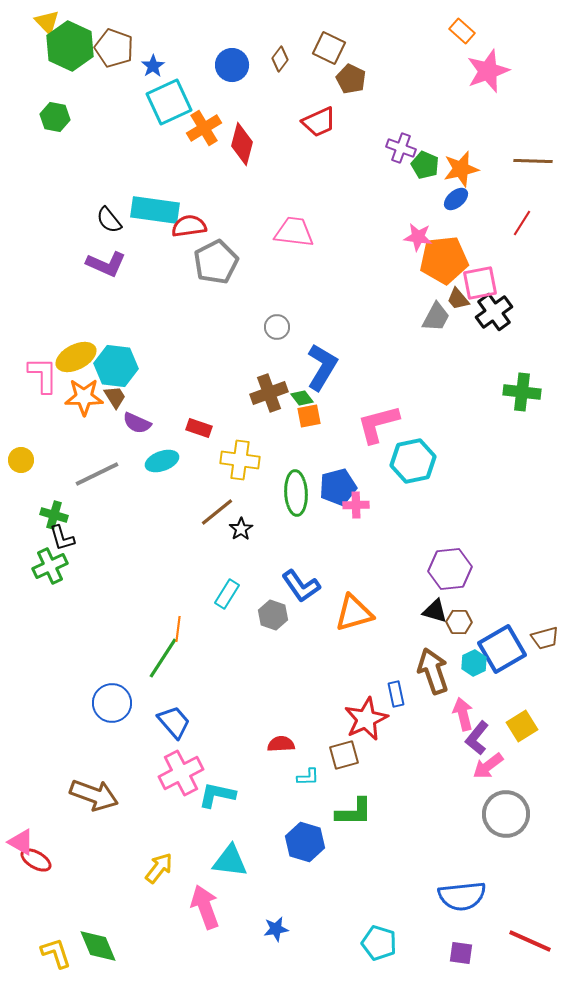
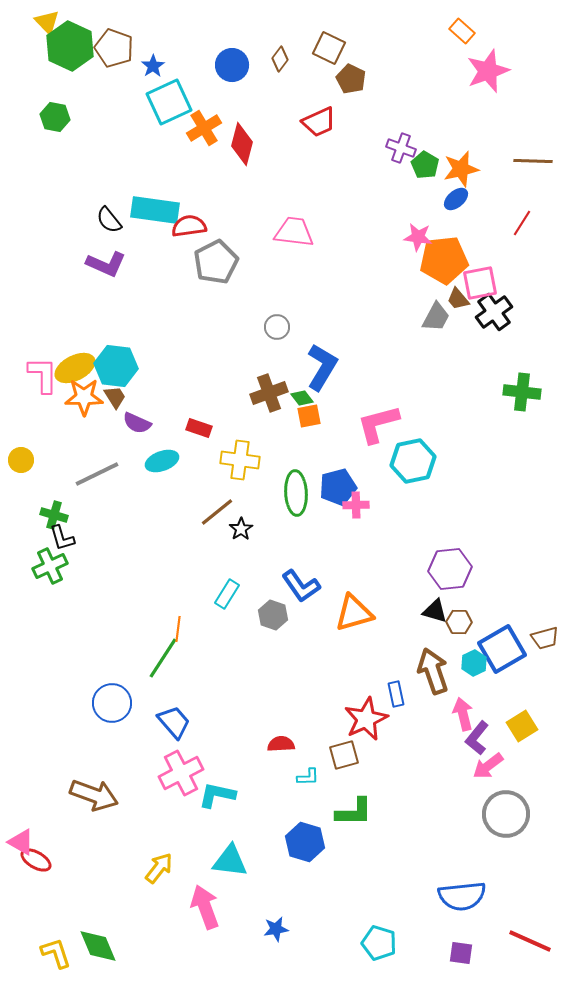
green pentagon at (425, 165): rotated 8 degrees clockwise
yellow ellipse at (76, 357): moved 1 px left, 11 px down
